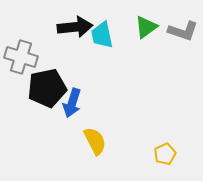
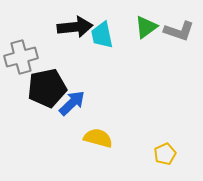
gray L-shape: moved 4 px left
gray cross: rotated 32 degrees counterclockwise
blue arrow: rotated 152 degrees counterclockwise
yellow semicircle: moved 3 px right, 3 px up; rotated 48 degrees counterclockwise
